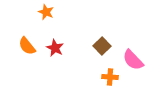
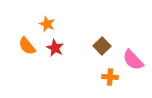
orange star: moved 1 px right, 12 px down
